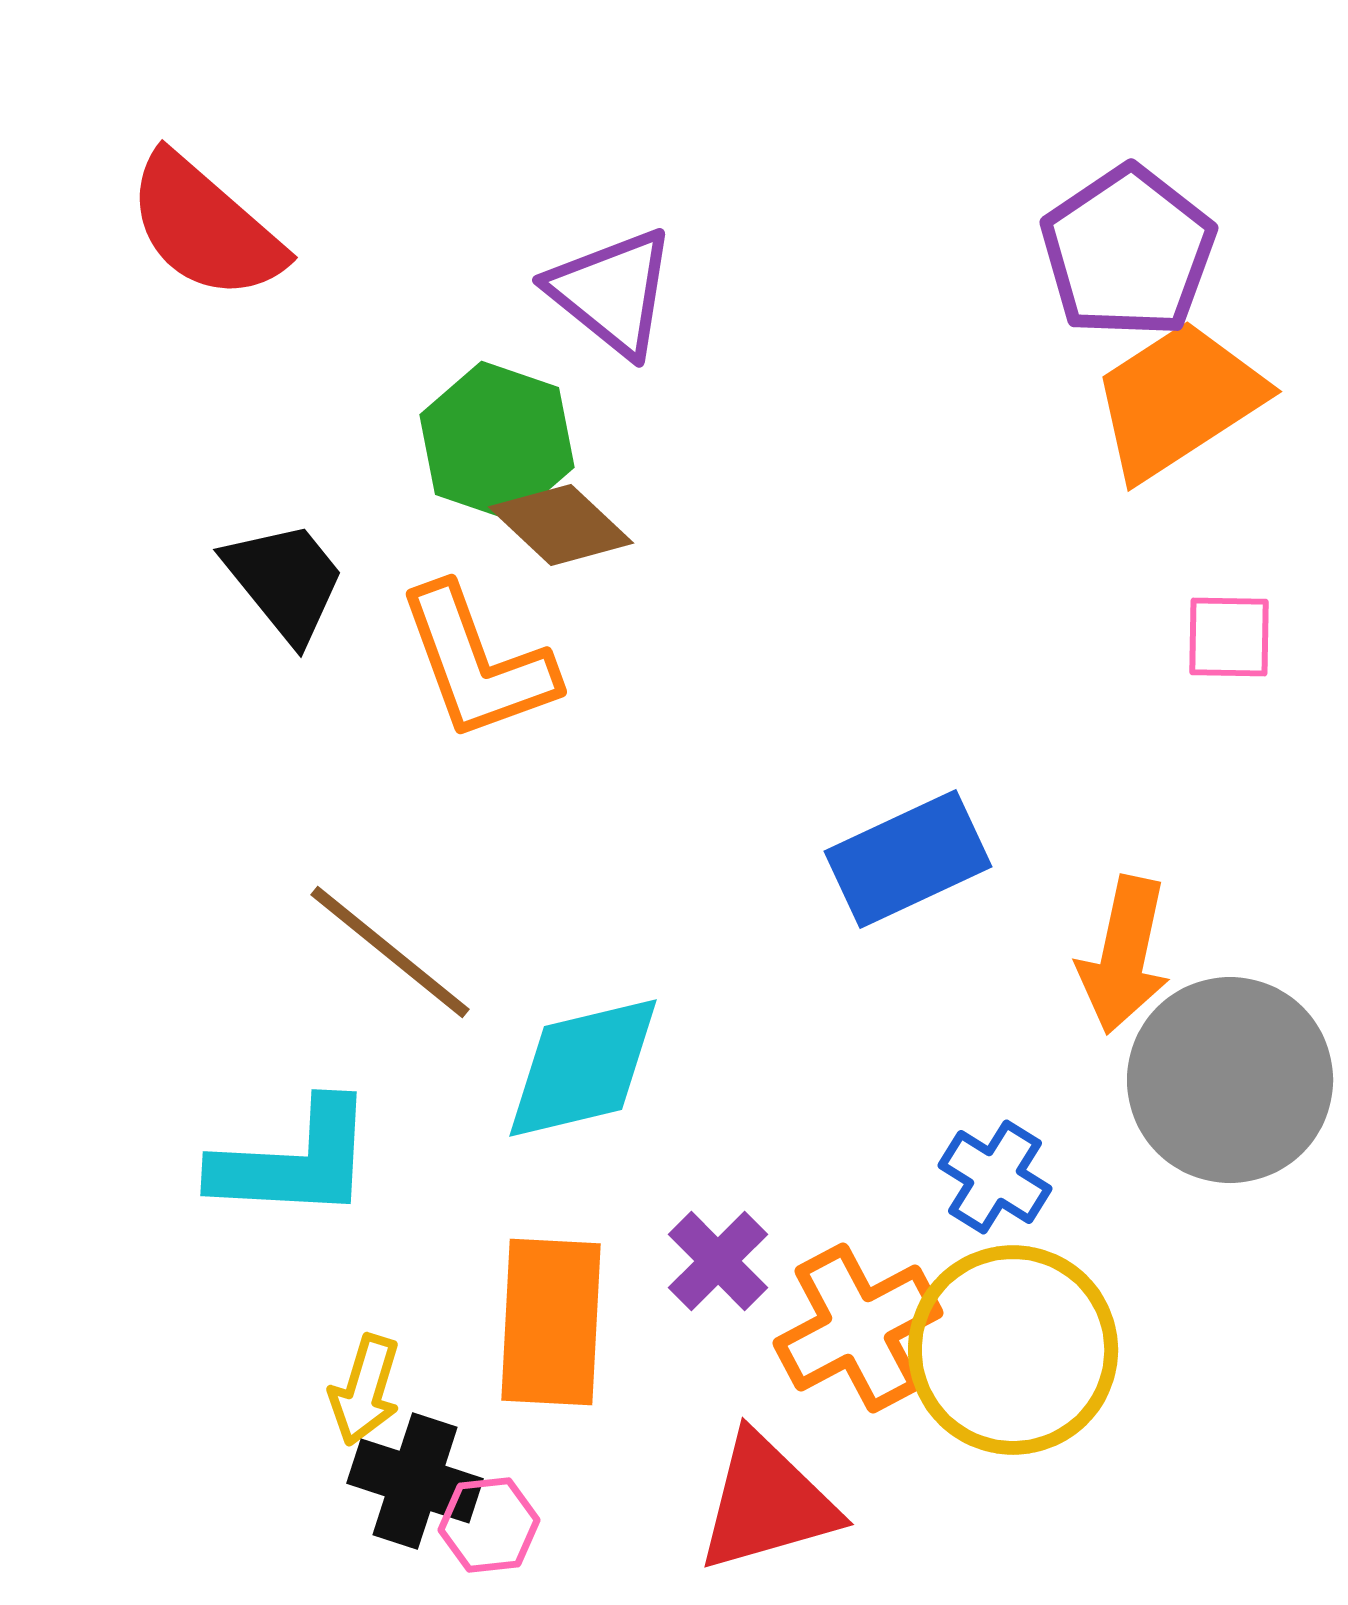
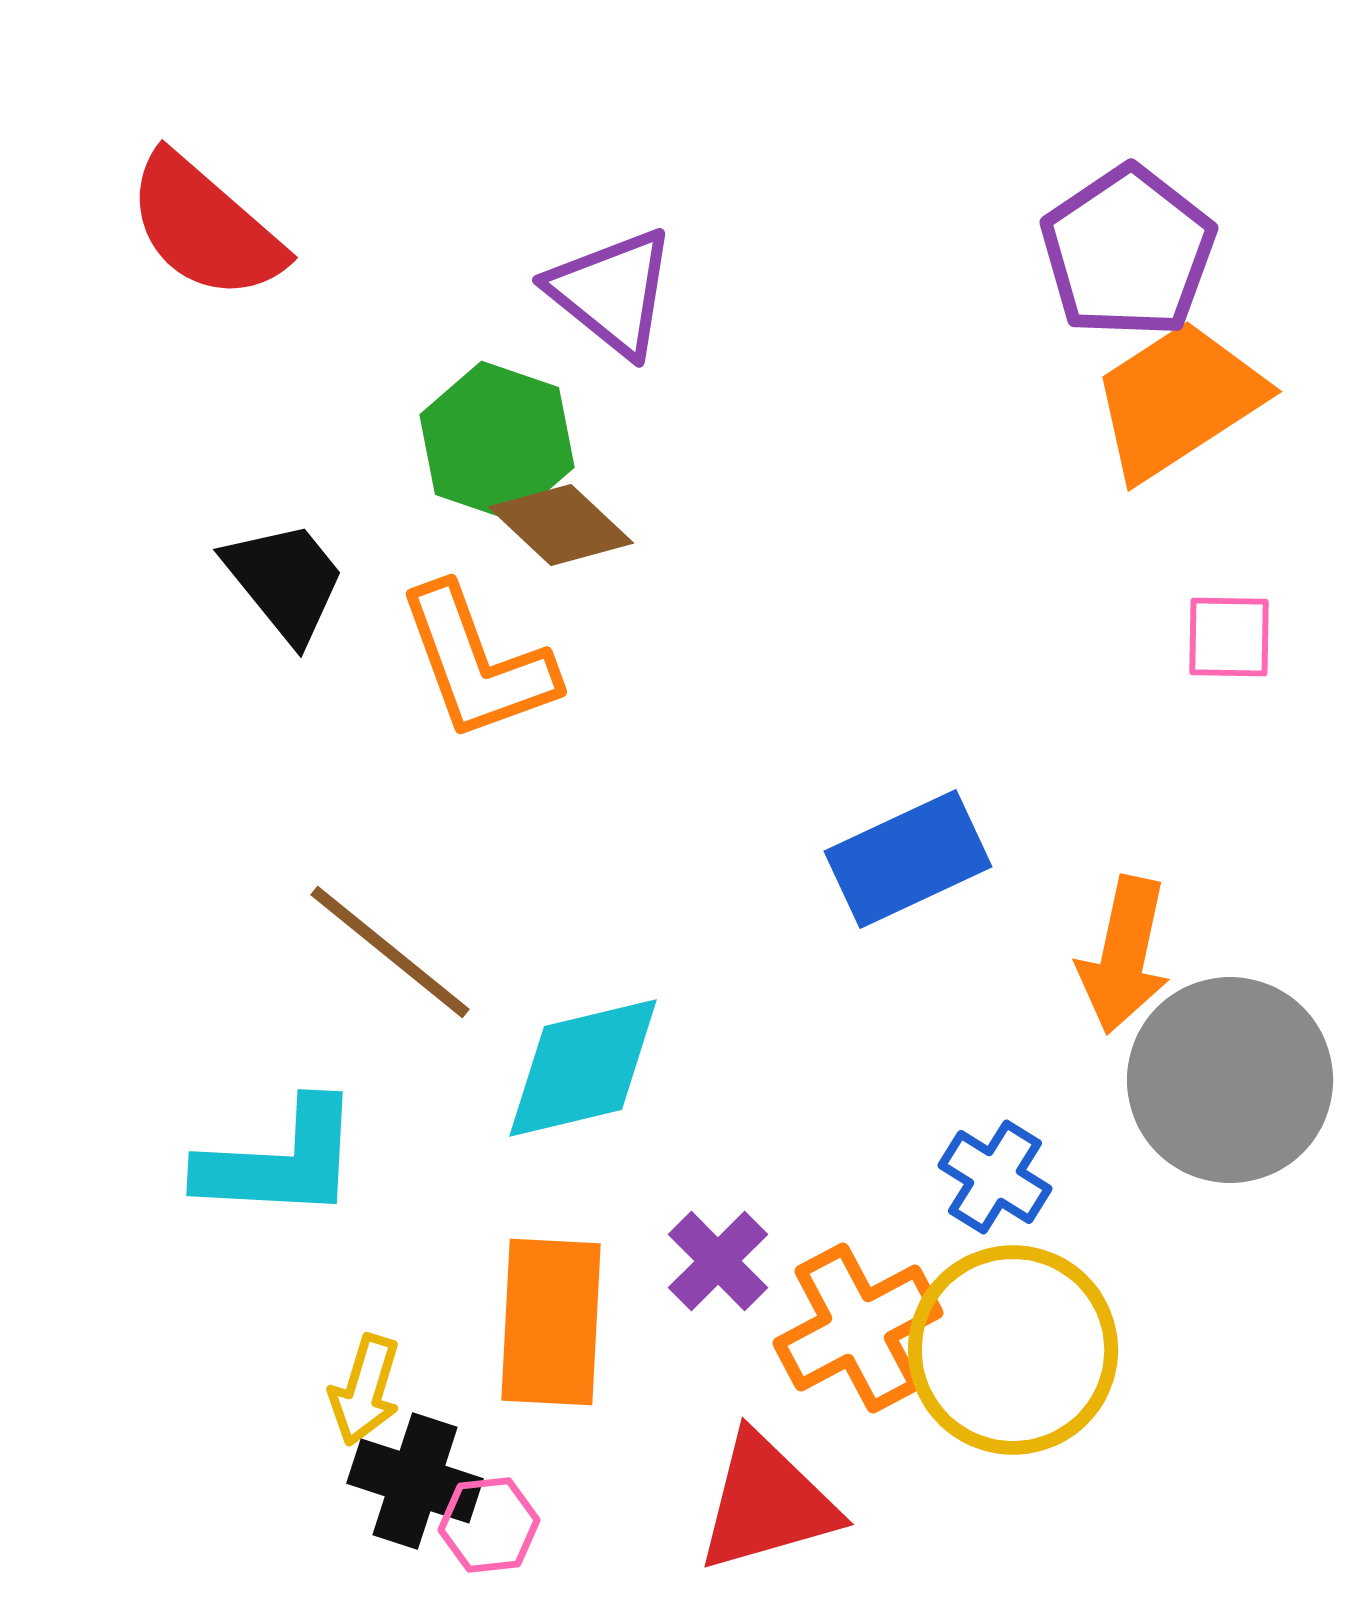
cyan L-shape: moved 14 px left
